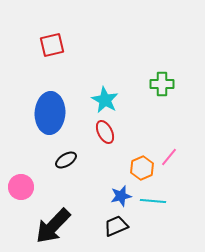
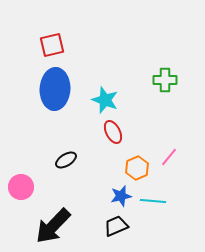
green cross: moved 3 px right, 4 px up
cyan star: rotated 8 degrees counterclockwise
blue ellipse: moved 5 px right, 24 px up
red ellipse: moved 8 px right
orange hexagon: moved 5 px left
